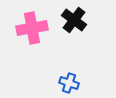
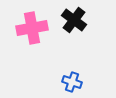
blue cross: moved 3 px right, 1 px up
